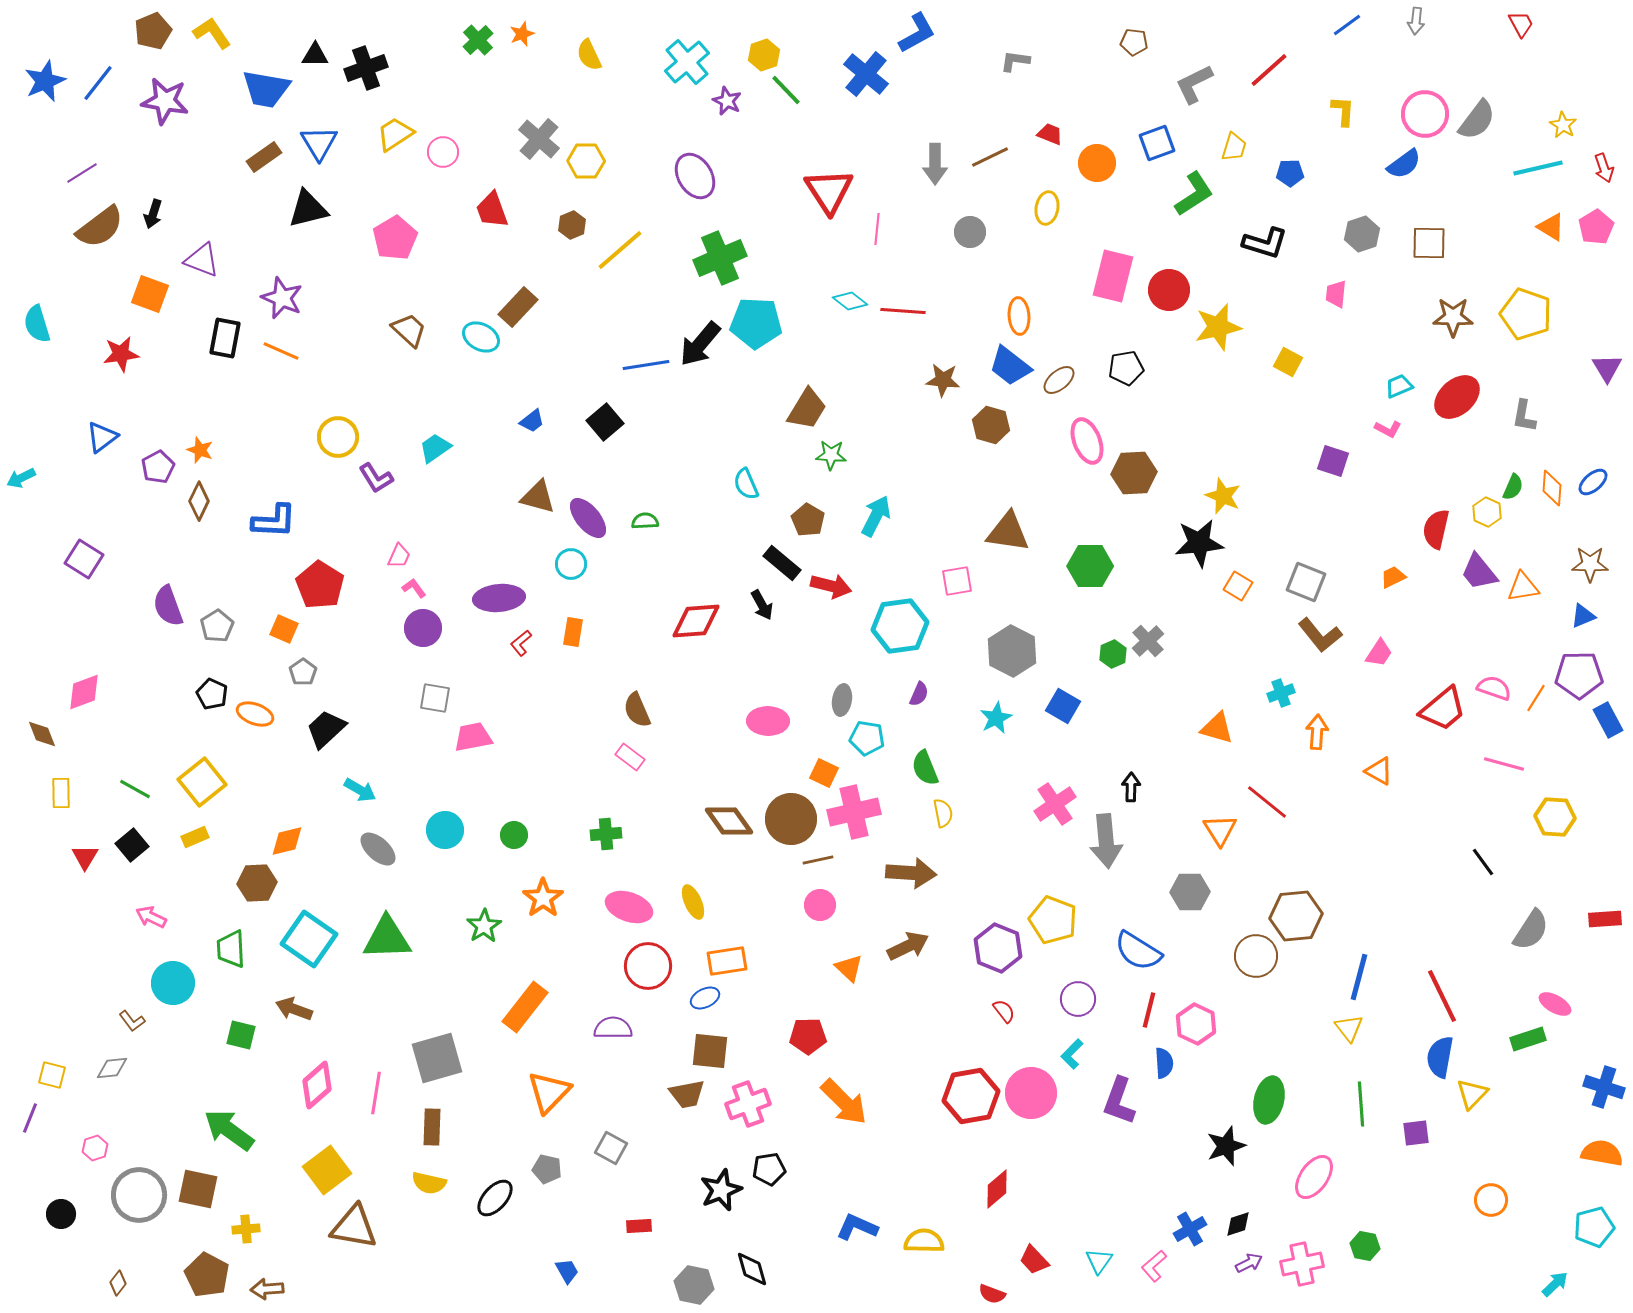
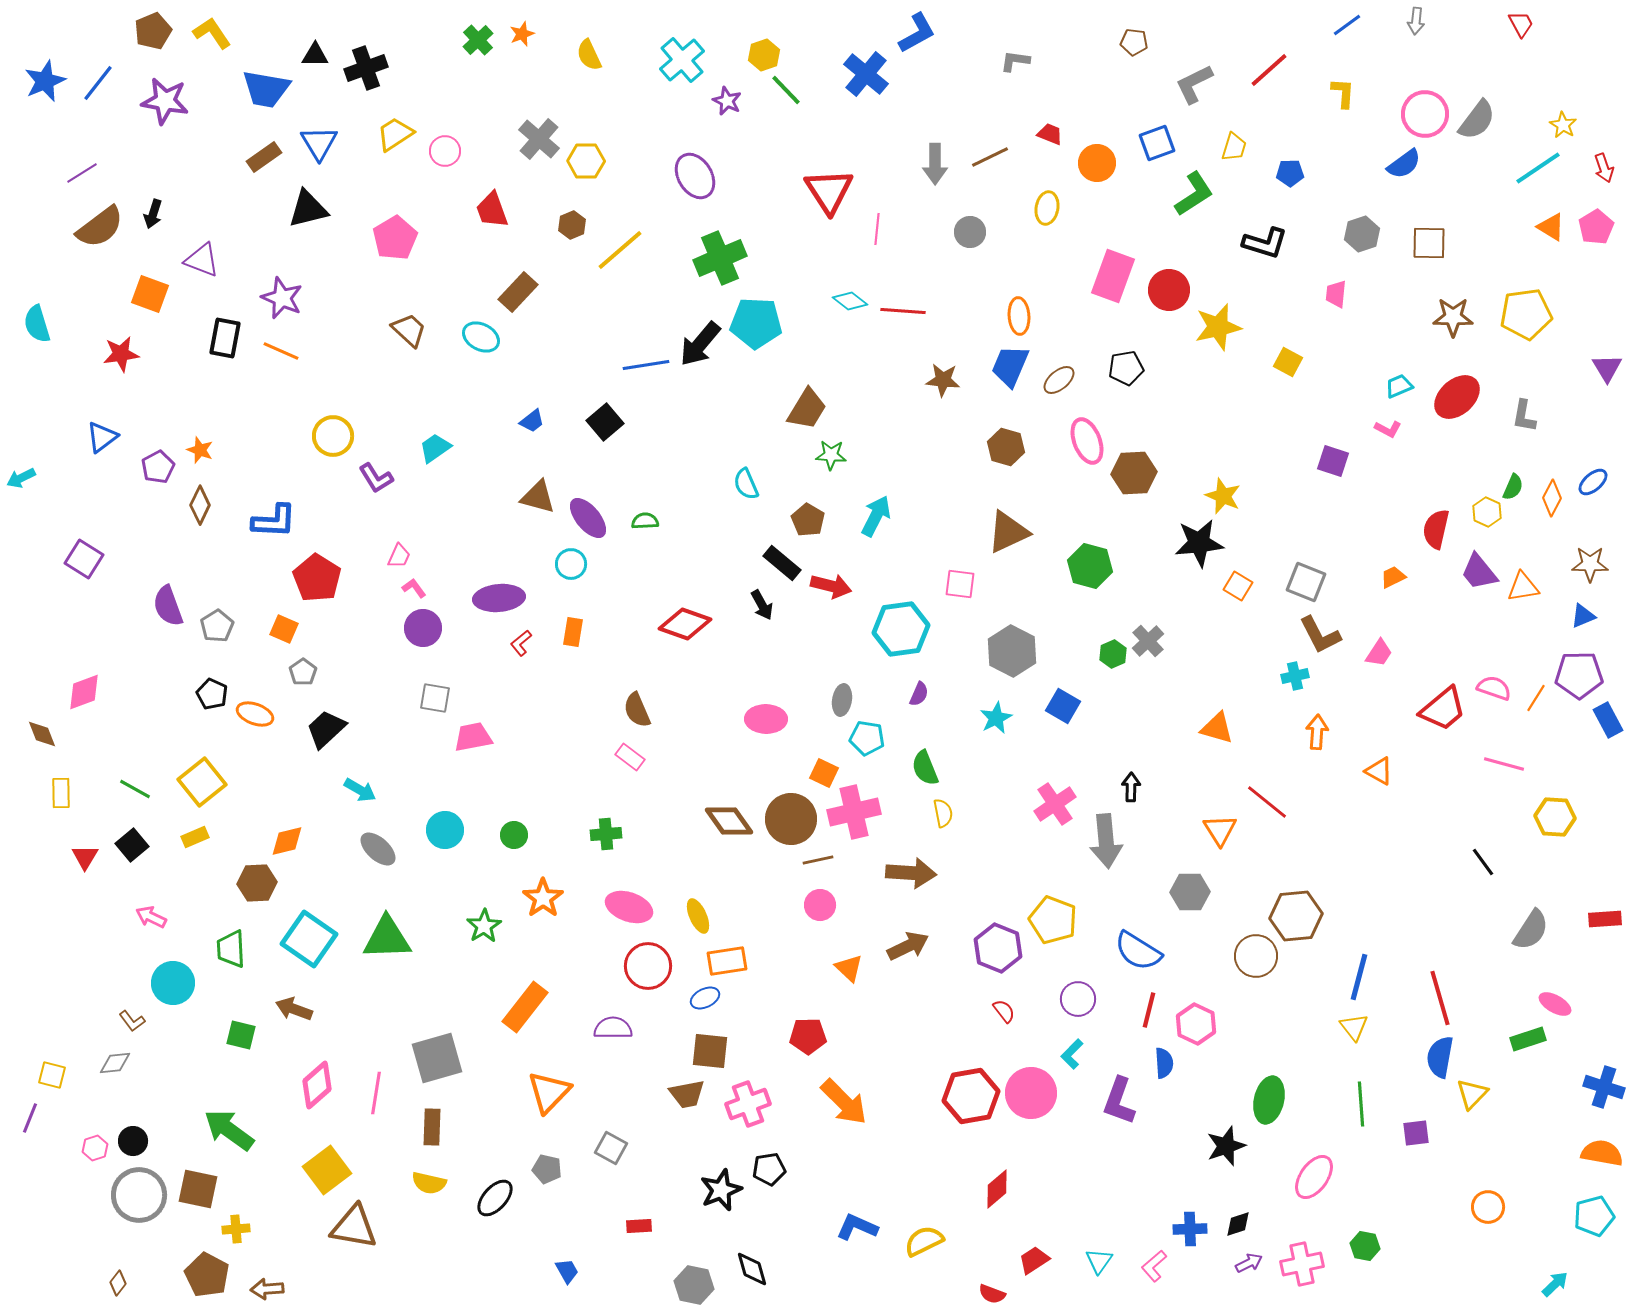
cyan cross at (687, 62): moved 5 px left, 2 px up
yellow L-shape at (1343, 111): moved 18 px up
pink circle at (443, 152): moved 2 px right, 1 px up
cyan line at (1538, 168): rotated 21 degrees counterclockwise
pink rectangle at (1113, 276): rotated 6 degrees clockwise
brown rectangle at (518, 307): moved 15 px up
yellow pentagon at (1526, 314): rotated 27 degrees counterclockwise
blue trapezoid at (1010, 366): rotated 75 degrees clockwise
brown hexagon at (991, 425): moved 15 px right, 22 px down
yellow circle at (338, 437): moved 5 px left, 1 px up
orange diamond at (1552, 488): moved 10 px down; rotated 24 degrees clockwise
brown diamond at (199, 501): moved 1 px right, 4 px down
brown triangle at (1008, 532): rotated 33 degrees counterclockwise
green hexagon at (1090, 566): rotated 15 degrees clockwise
pink square at (957, 581): moved 3 px right, 3 px down; rotated 16 degrees clockwise
red pentagon at (320, 585): moved 3 px left, 7 px up
red diamond at (696, 621): moved 11 px left, 3 px down; rotated 24 degrees clockwise
cyan hexagon at (900, 626): moved 1 px right, 3 px down
brown L-shape at (1320, 635): rotated 12 degrees clockwise
cyan cross at (1281, 693): moved 14 px right, 17 px up; rotated 8 degrees clockwise
pink ellipse at (768, 721): moved 2 px left, 2 px up
yellow ellipse at (693, 902): moved 5 px right, 14 px down
red line at (1442, 996): moved 2 px left, 2 px down; rotated 10 degrees clockwise
yellow triangle at (1349, 1028): moved 5 px right, 1 px up
gray diamond at (112, 1068): moved 3 px right, 5 px up
orange circle at (1491, 1200): moved 3 px left, 7 px down
black circle at (61, 1214): moved 72 px right, 73 px up
cyan pentagon at (1594, 1227): moved 11 px up
yellow cross at (246, 1229): moved 10 px left
blue cross at (1190, 1229): rotated 28 degrees clockwise
yellow semicircle at (924, 1241): rotated 27 degrees counterclockwise
red trapezoid at (1034, 1260): rotated 100 degrees clockwise
